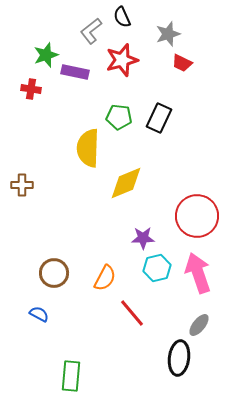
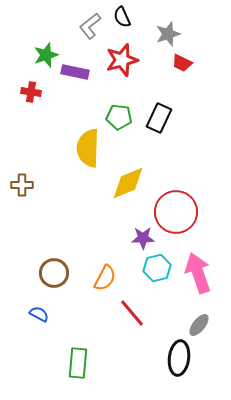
gray L-shape: moved 1 px left, 5 px up
red cross: moved 3 px down
yellow diamond: moved 2 px right
red circle: moved 21 px left, 4 px up
green rectangle: moved 7 px right, 13 px up
